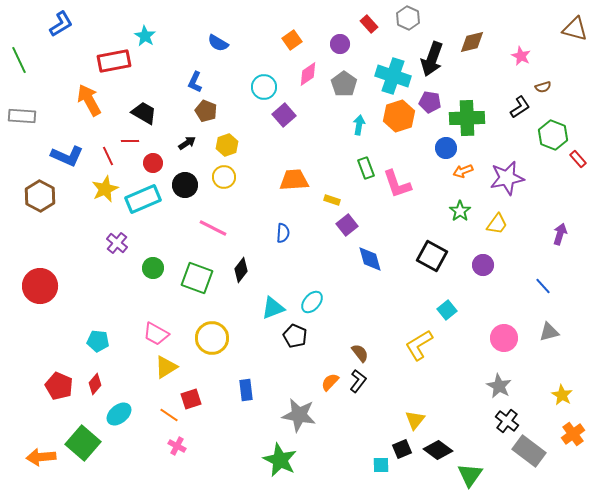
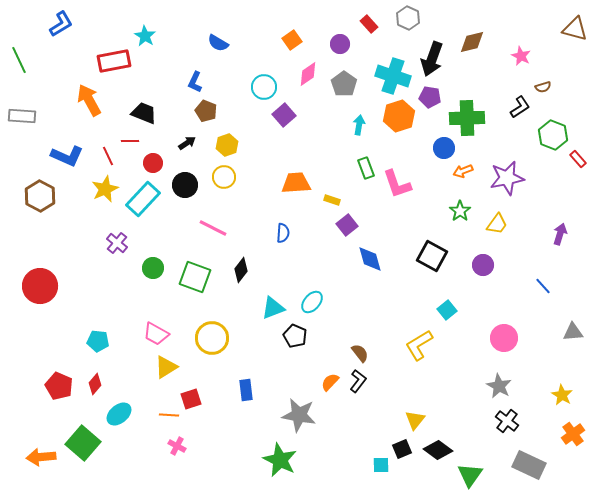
purple pentagon at (430, 102): moved 5 px up
black trapezoid at (144, 113): rotated 8 degrees counterclockwise
blue circle at (446, 148): moved 2 px left
orange trapezoid at (294, 180): moved 2 px right, 3 px down
cyan rectangle at (143, 199): rotated 24 degrees counterclockwise
green square at (197, 278): moved 2 px left, 1 px up
gray triangle at (549, 332): moved 24 px right; rotated 10 degrees clockwise
orange line at (169, 415): rotated 30 degrees counterclockwise
gray rectangle at (529, 451): moved 14 px down; rotated 12 degrees counterclockwise
